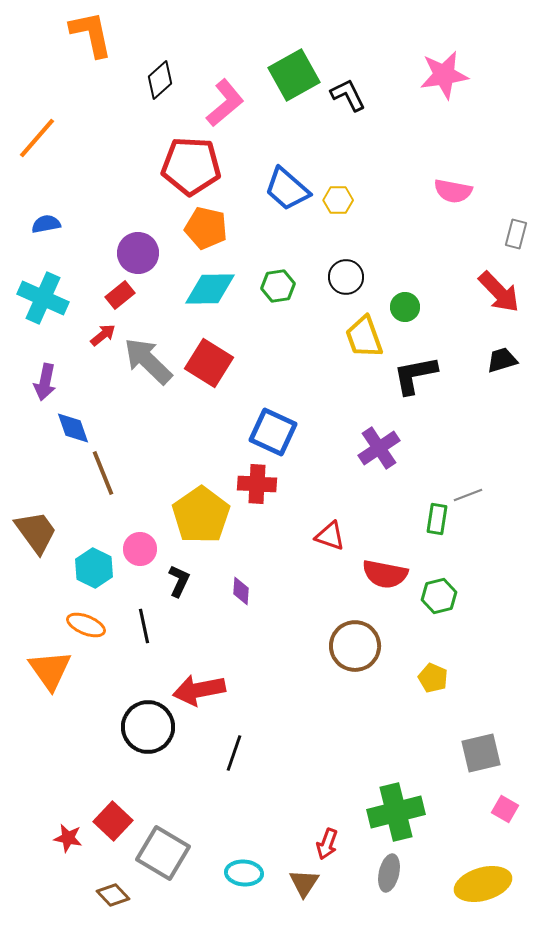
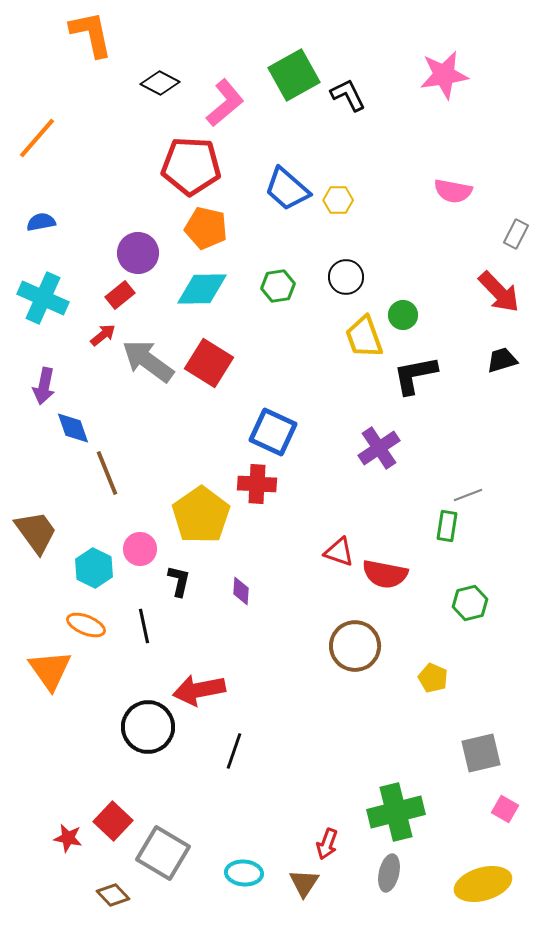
black diamond at (160, 80): moved 3 px down; rotated 69 degrees clockwise
blue semicircle at (46, 224): moved 5 px left, 2 px up
gray rectangle at (516, 234): rotated 12 degrees clockwise
cyan diamond at (210, 289): moved 8 px left
green circle at (405, 307): moved 2 px left, 8 px down
gray arrow at (148, 361): rotated 8 degrees counterclockwise
purple arrow at (45, 382): moved 1 px left, 4 px down
brown line at (103, 473): moved 4 px right
green rectangle at (437, 519): moved 10 px right, 7 px down
red triangle at (330, 536): moved 9 px right, 16 px down
black L-shape at (179, 581): rotated 12 degrees counterclockwise
green hexagon at (439, 596): moved 31 px right, 7 px down
black line at (234, 753): moved 2 px up
